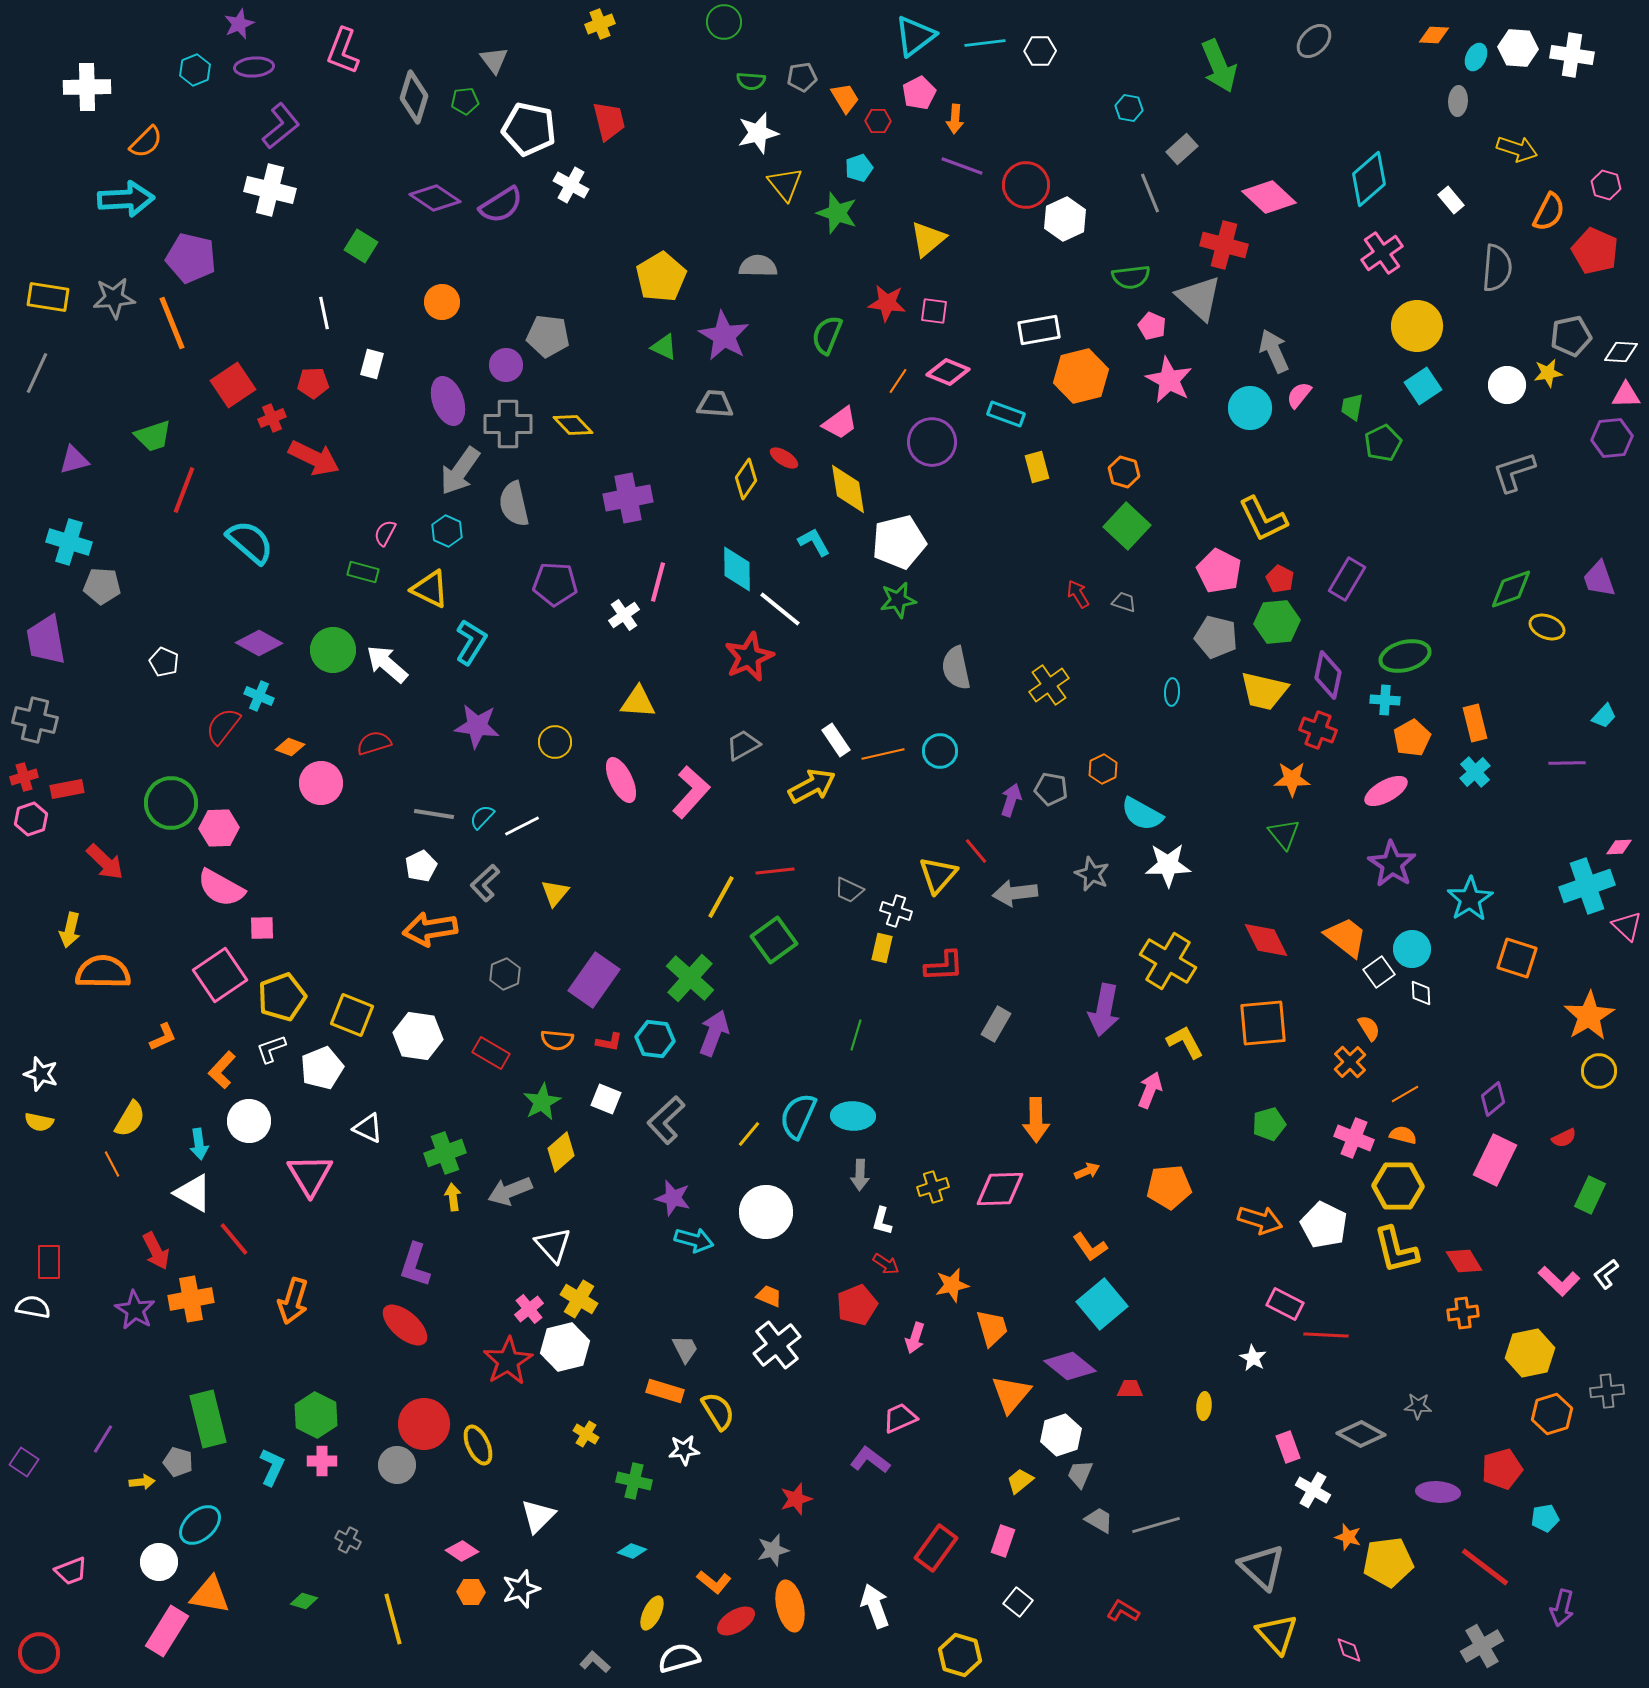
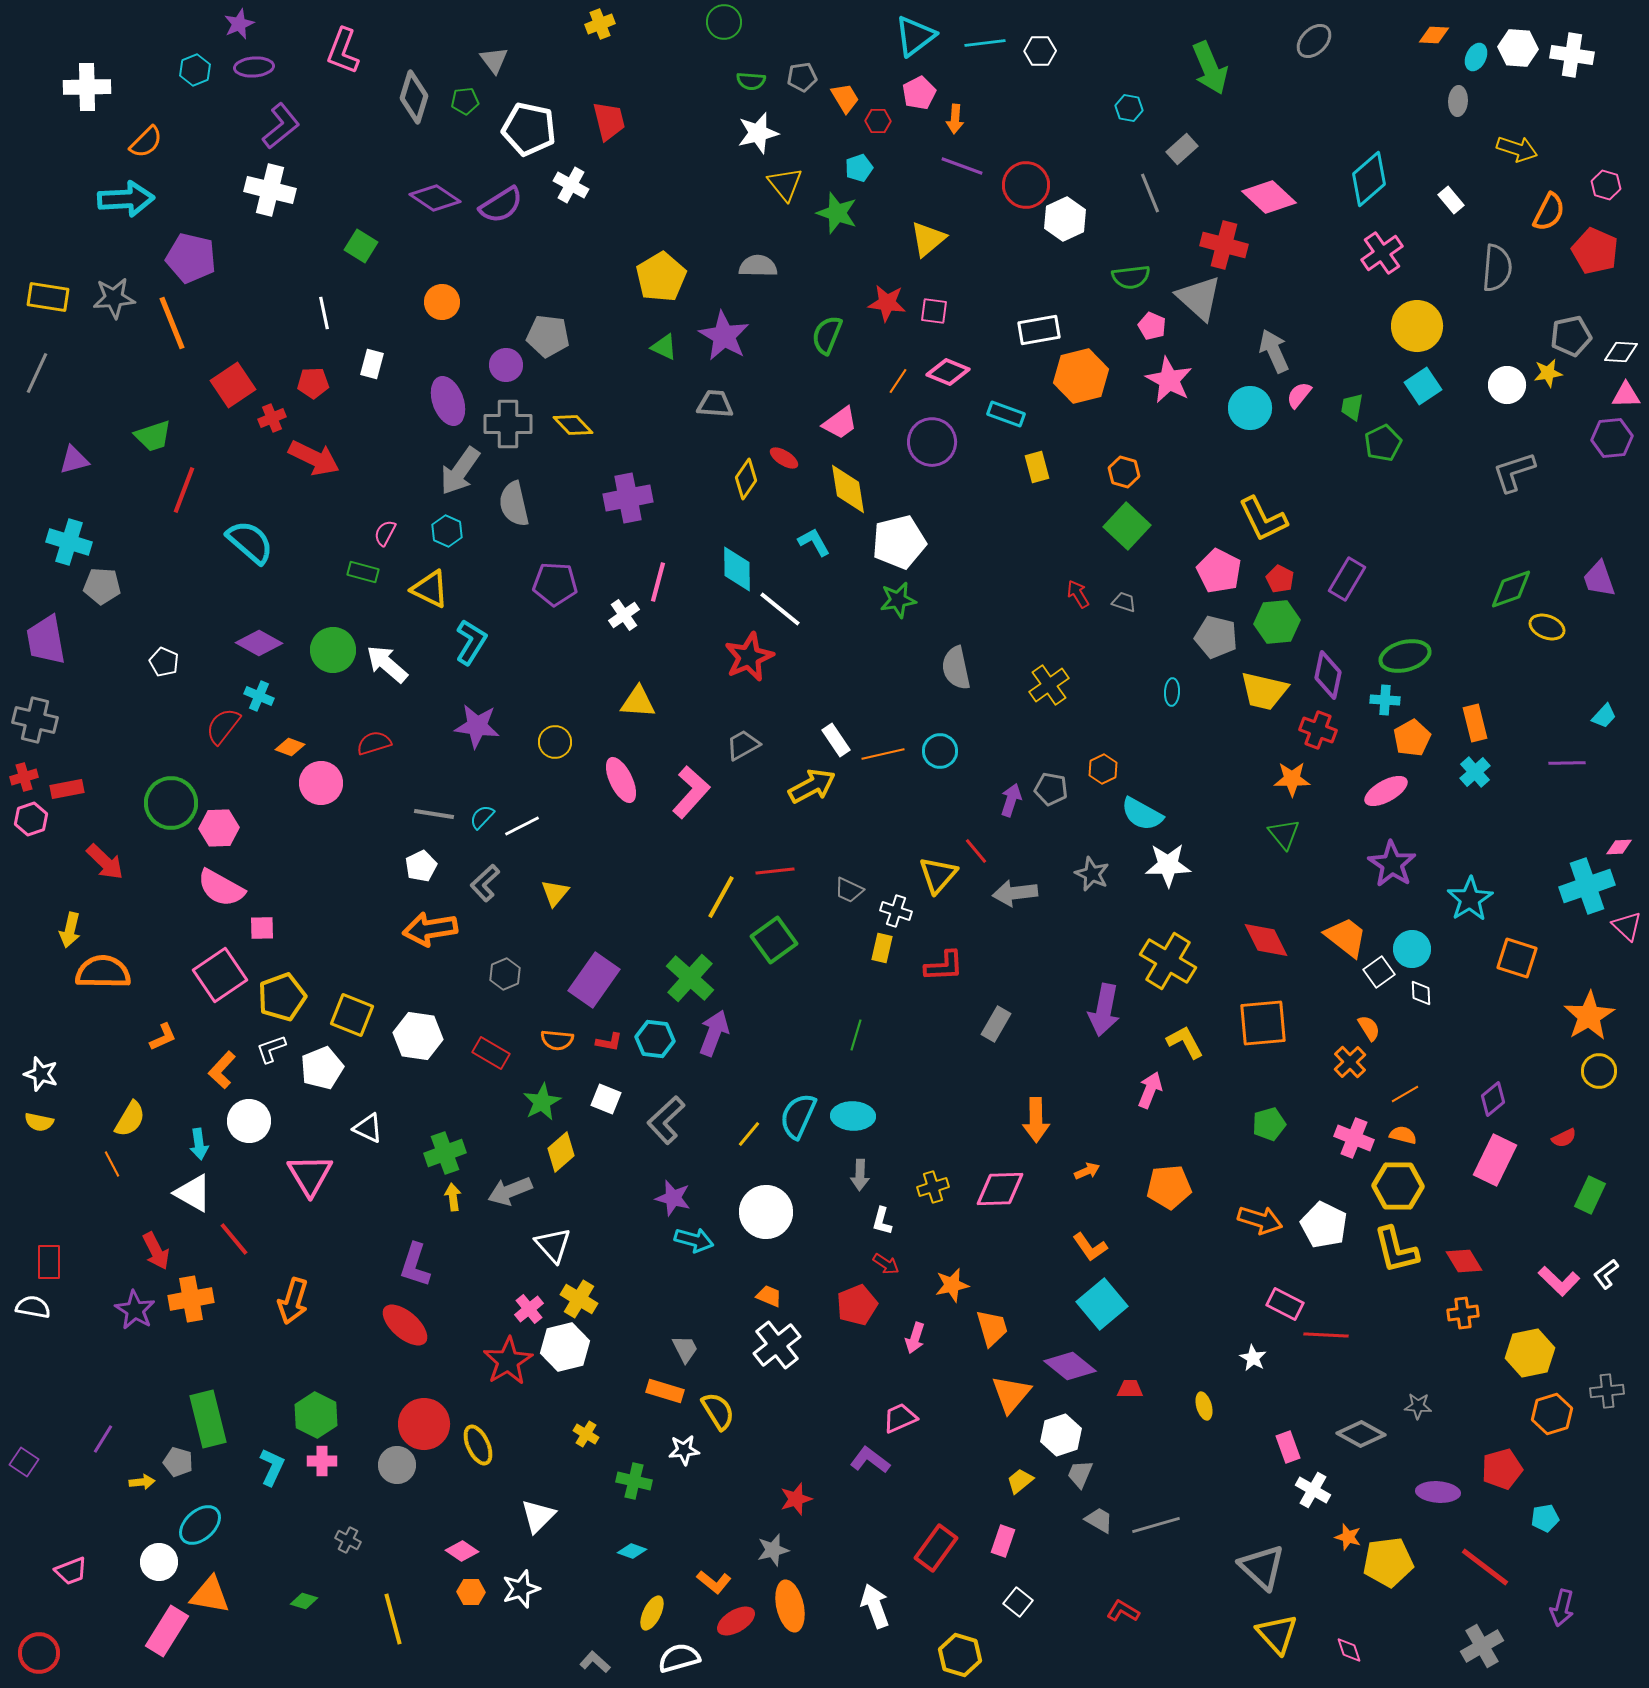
green arrow at (1219, 66): moved 9 px left, 2 px down
yellow ellipse at (1204, 1406): rotated 20 degrees counterclockwise
